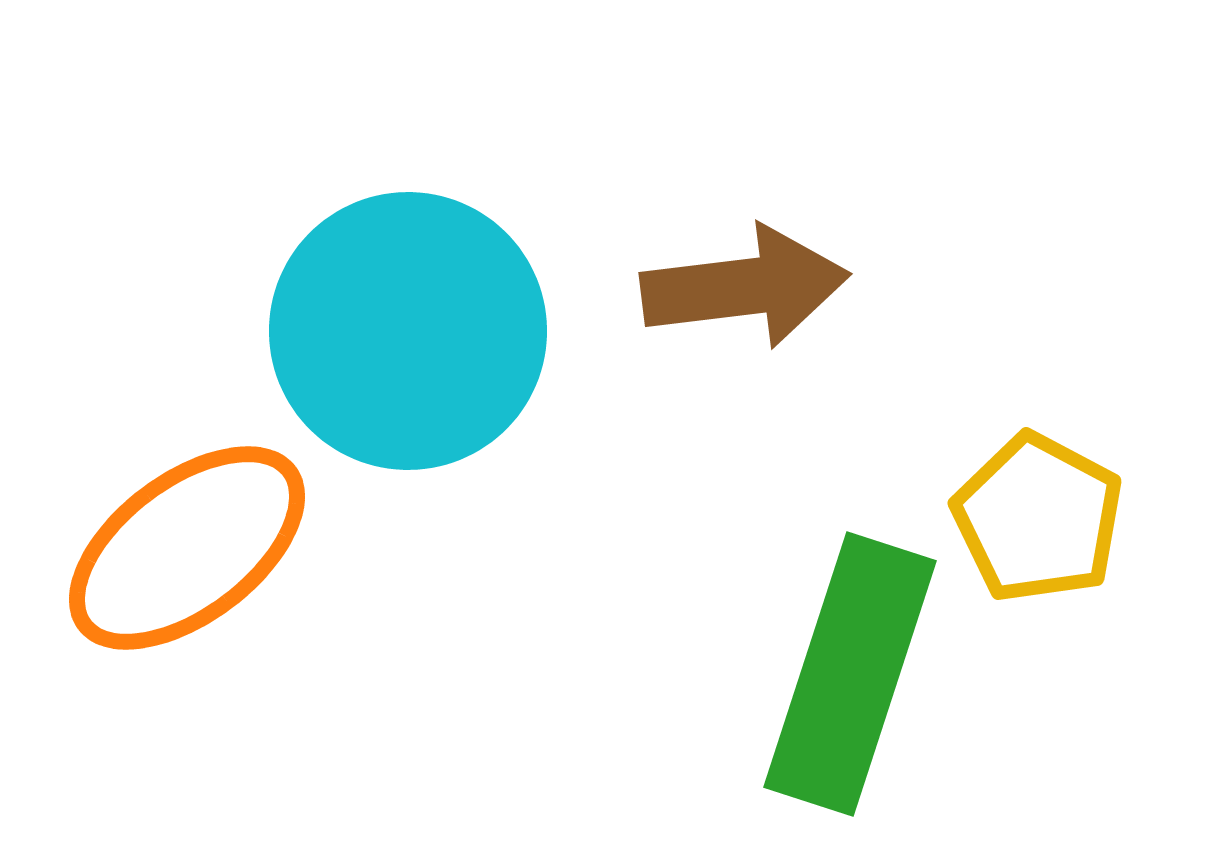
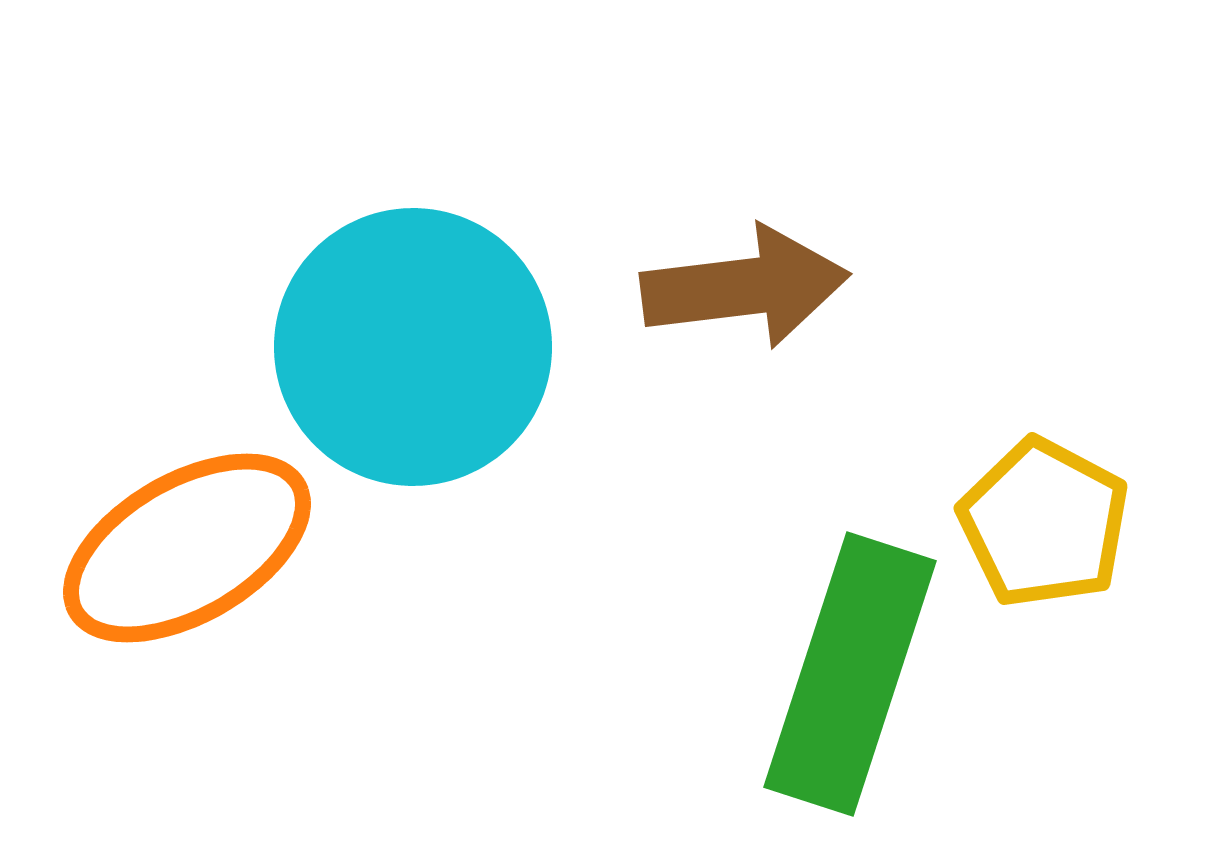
cyan circle: moved 5 px right, 16 px down
yellow pentagon: moved 6 px right, 5 px down
orange ellipse: rotated 7 degrees clockwise
